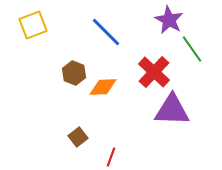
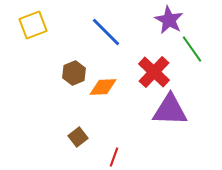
brown hexagon: rotated 15 degrees clockwise
purple triangle: moved 2 px left
red line: moved 3 px right
